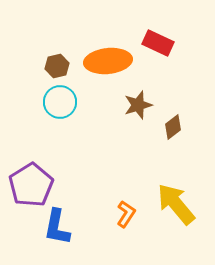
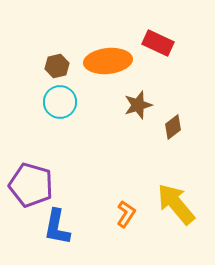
purple pentagon: rotated 24 degrees counterclockwise
